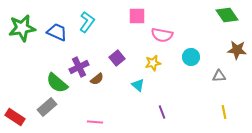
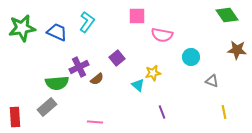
yellow star: moved 10 px down
gray triangle: moved 7 px left, 5 px down; rotated 24 degrees clockwise
green semicircle: rotated 45 degrees counterclockwise
red rectangle: rotated 54 degrees clockwise
